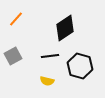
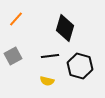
black diamond: rotated 40 degrees counterclockwise
